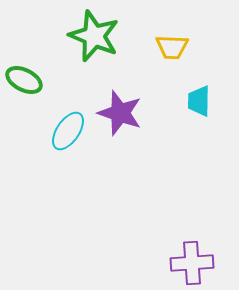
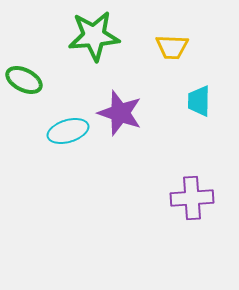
green star: rotated 27 degrees counterclockwise
cyan ellipse: rotated 39 degrees clockwise
purple cross: moved 65 px up
